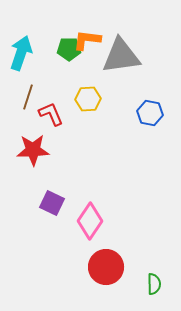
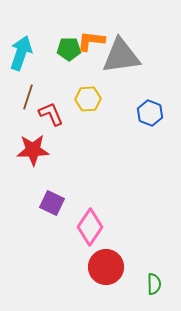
orange L-shape: moved 4 px right, 1 px down
blue hexagon: rotated 10 degrees clockwise
pink diamond: moved 6 px down
